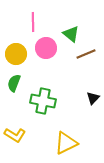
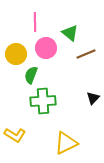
pink line: moved 2 px right
green triangle: moved 1 px left, 1 px up
green semicircle: moved 17 px right, 8 px up
green cross: rotated 15 degrees counterclockwise
